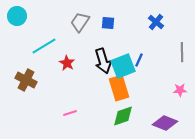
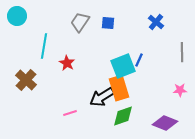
cyan line: rotated 50 degrees counterclockwise
black arrow: moved 1 px left, 36 px down; rotated 75 degrees clockwise
brown cross: rotated 15 degrees clockwise
